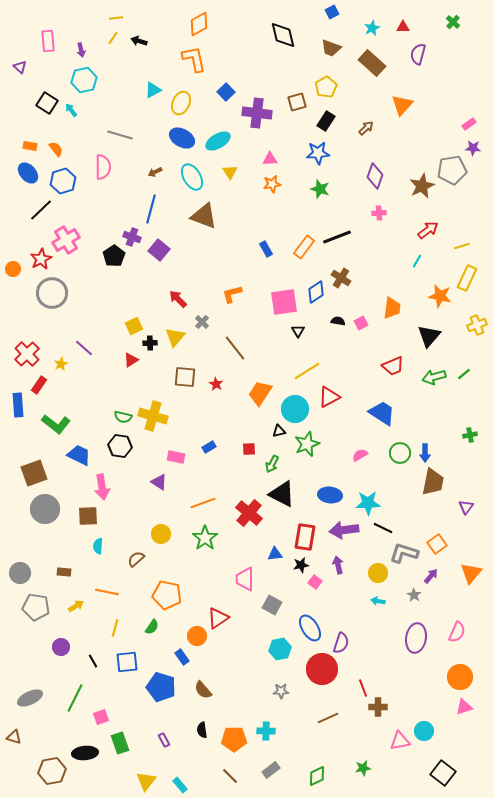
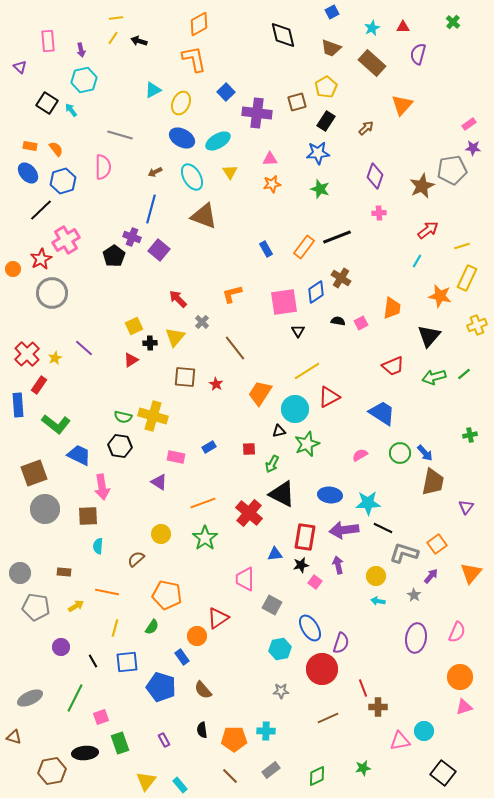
yellow star at (61, 364): moved 6 px left, 6 px up
blue arrow at (425, 453): rotated 42 degrees counterclockwise
yellow circle at (378, 573): moved 2 px left, 3 px down
